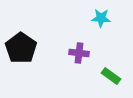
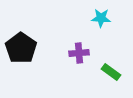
purple cross: rotated 12 degrees counterclockwise
green rectangle: moved 4 px up
